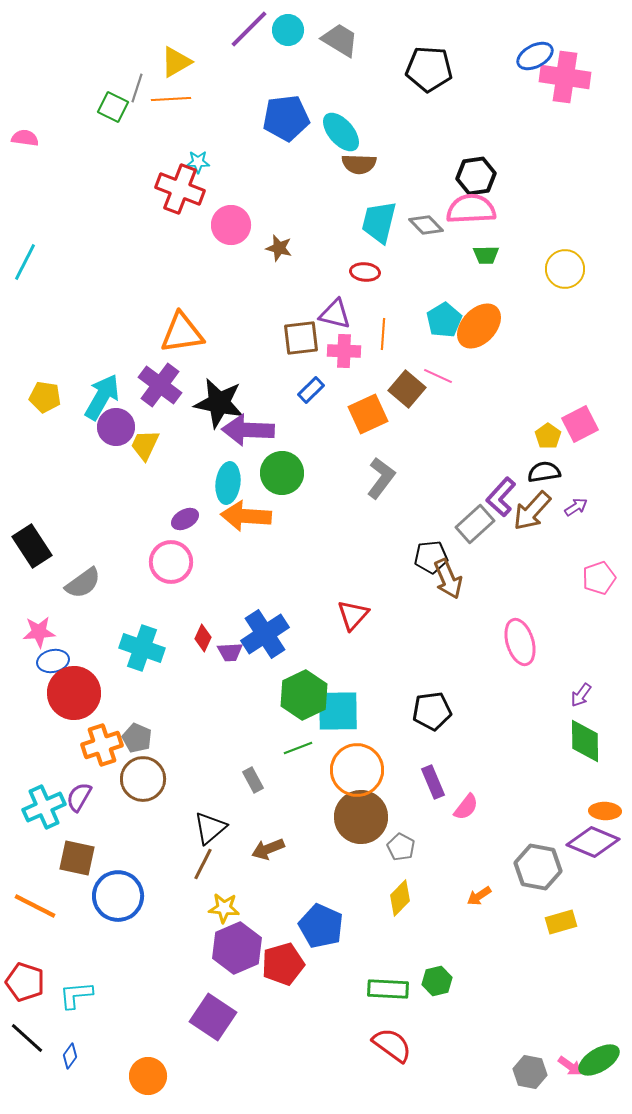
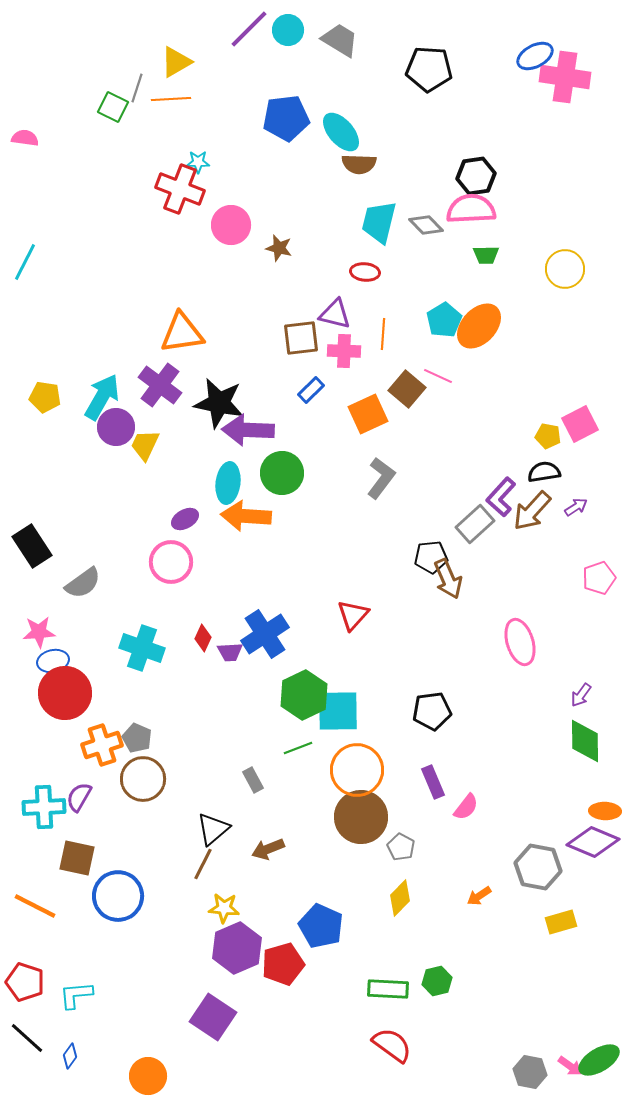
yellow pentagon at (548, 436): rotated 25 degrees counterclockwise
red circle at (74, 693): moved 9 px left
cyan cross at (44, 807): rotated 21 degrees clockwise
black triangle at (210, 828): moved 3 px right, 1 px down
